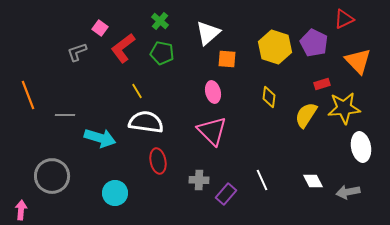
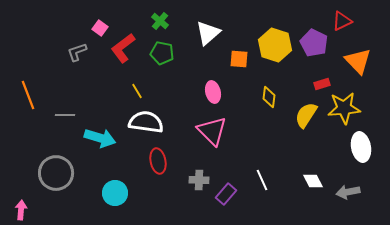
red triangle: moved 2 px left, 2 px down
yellow hexagon: moved 2 px up
orange square: moved 12 px right
gray circle: moved 4 px right, 3 px up
